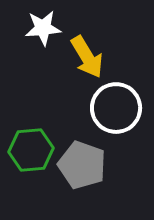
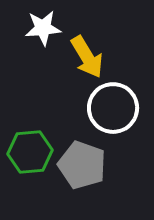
white circle: moved 3 px left
green hexagon: moved 1 px left, 2 px down
